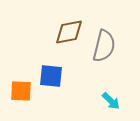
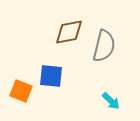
orange square: rotated 20 degrees clockwise
